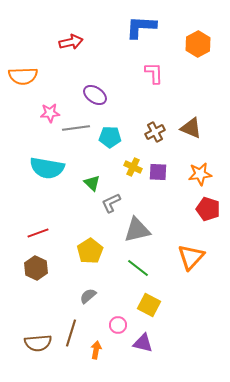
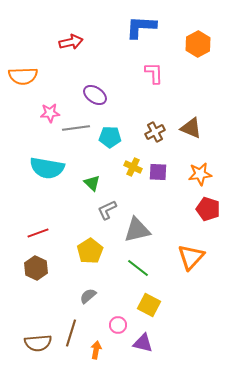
gray L-shape: moved 4 px left, 7 px down
